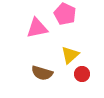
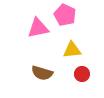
pink pentagon: moved 1 px down
pink triangle: moved 1 px right
yellow triangle: moved 2 px right, 5 px up; rotated 36 degrees clockwise
